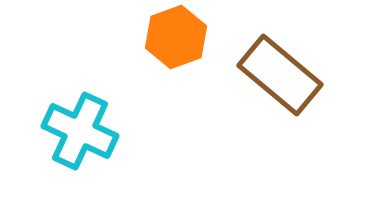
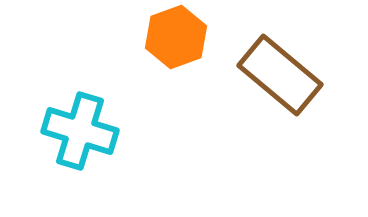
cyan cross: rotated 8 degrees counterclockwise
